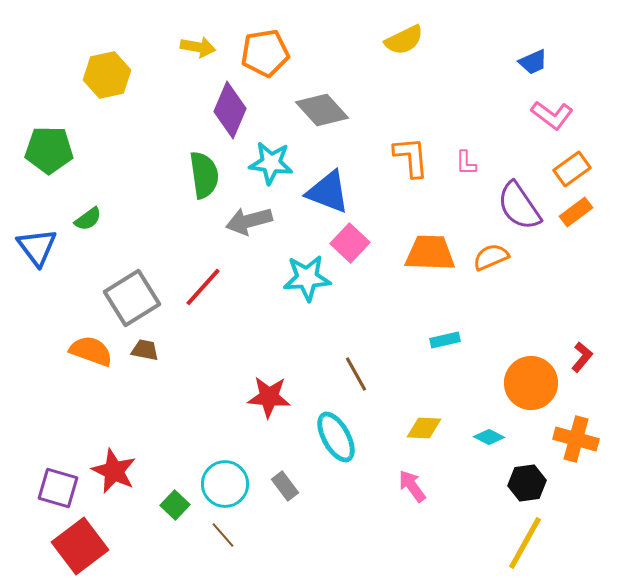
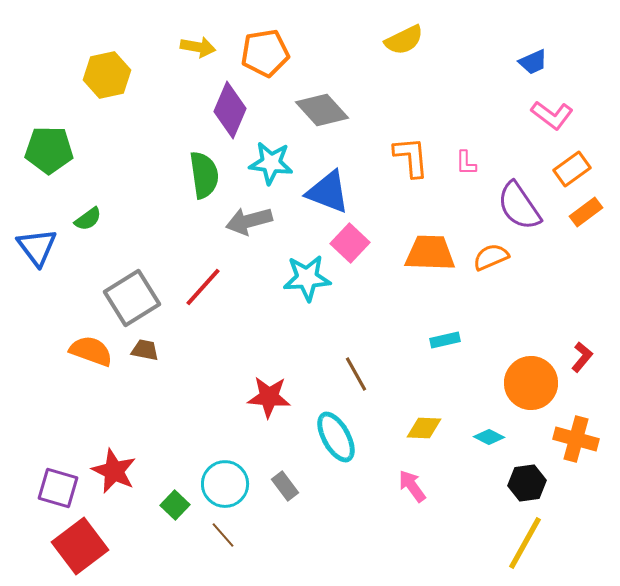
orange rectangle at (576, 212): moved 10 px right
